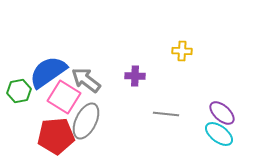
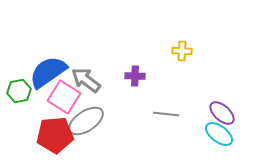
gray ellipse: rotated 30 degrees clockwise
red pentagon: moved 1 px left, 1 px up
